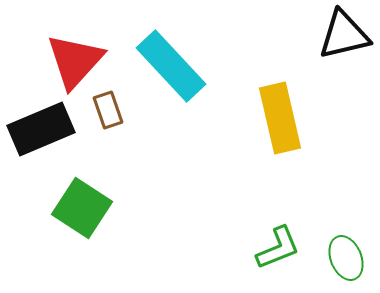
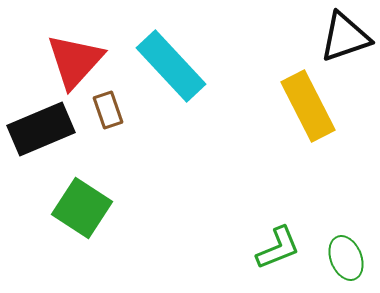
black triangle: moved 1 px right, 2 px down; rotated 6 degrees counterclockwise
yellow rectangle: moved 28 px right, 12 px up; rotated 14 degrees counterclockwise
